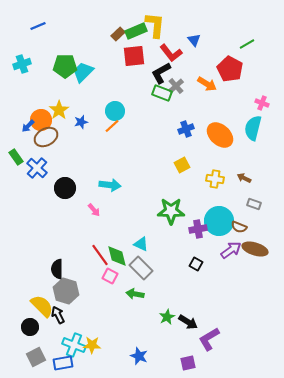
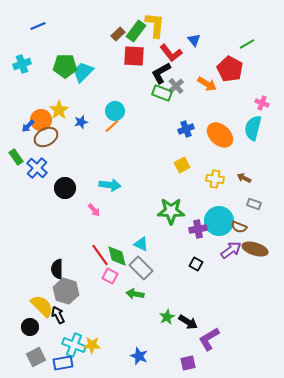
green rectangle at (136, 31): rotated 30 degrees counterclockwise
red square at (134, 56): rotated 10 degrees clockwise
